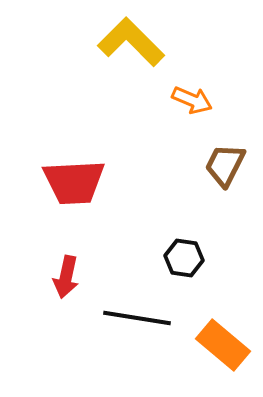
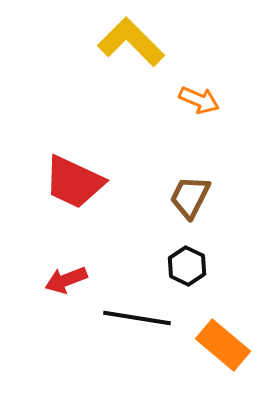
orange arrow: moved 7 px right
brown trapezoid: moved 35 px left, 32 px down
red trapezoid: rotated 28 degrees clockwise
black hexagon: moved 3 px right, 8 px down; rotated 18 degrees clockwise
red arrow: moved 3 px down; rotated 57 degrees clockwise
